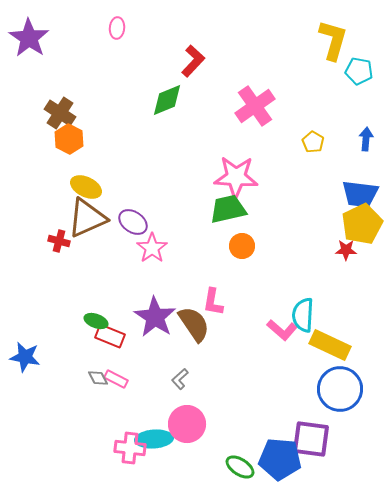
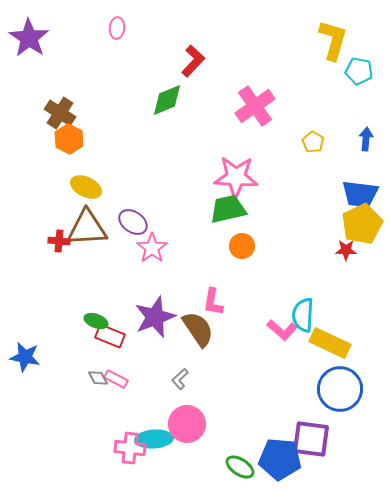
brown triangle at (87, 218): moved 10 px down; rotated 21 degrees clockwise
red cross at (59, 241): rotated 10 degrees counterclockwise
purple star at (155, 317): rotated 18 degrees clockwise
brown semicircle at (194, 324): moved 4 px right, 5 px down
yellow rectangle at (330, 345): moved 2 px up
